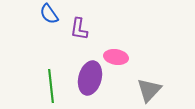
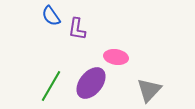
blue semicircle: moved 2 px right, 2 px down
purple L-shape: moved 2 px left
purple ellipse: moved 1 px right, 5 px down; rotated 24 degrees clockwise
green line: rotated 36 degrees clockwise
